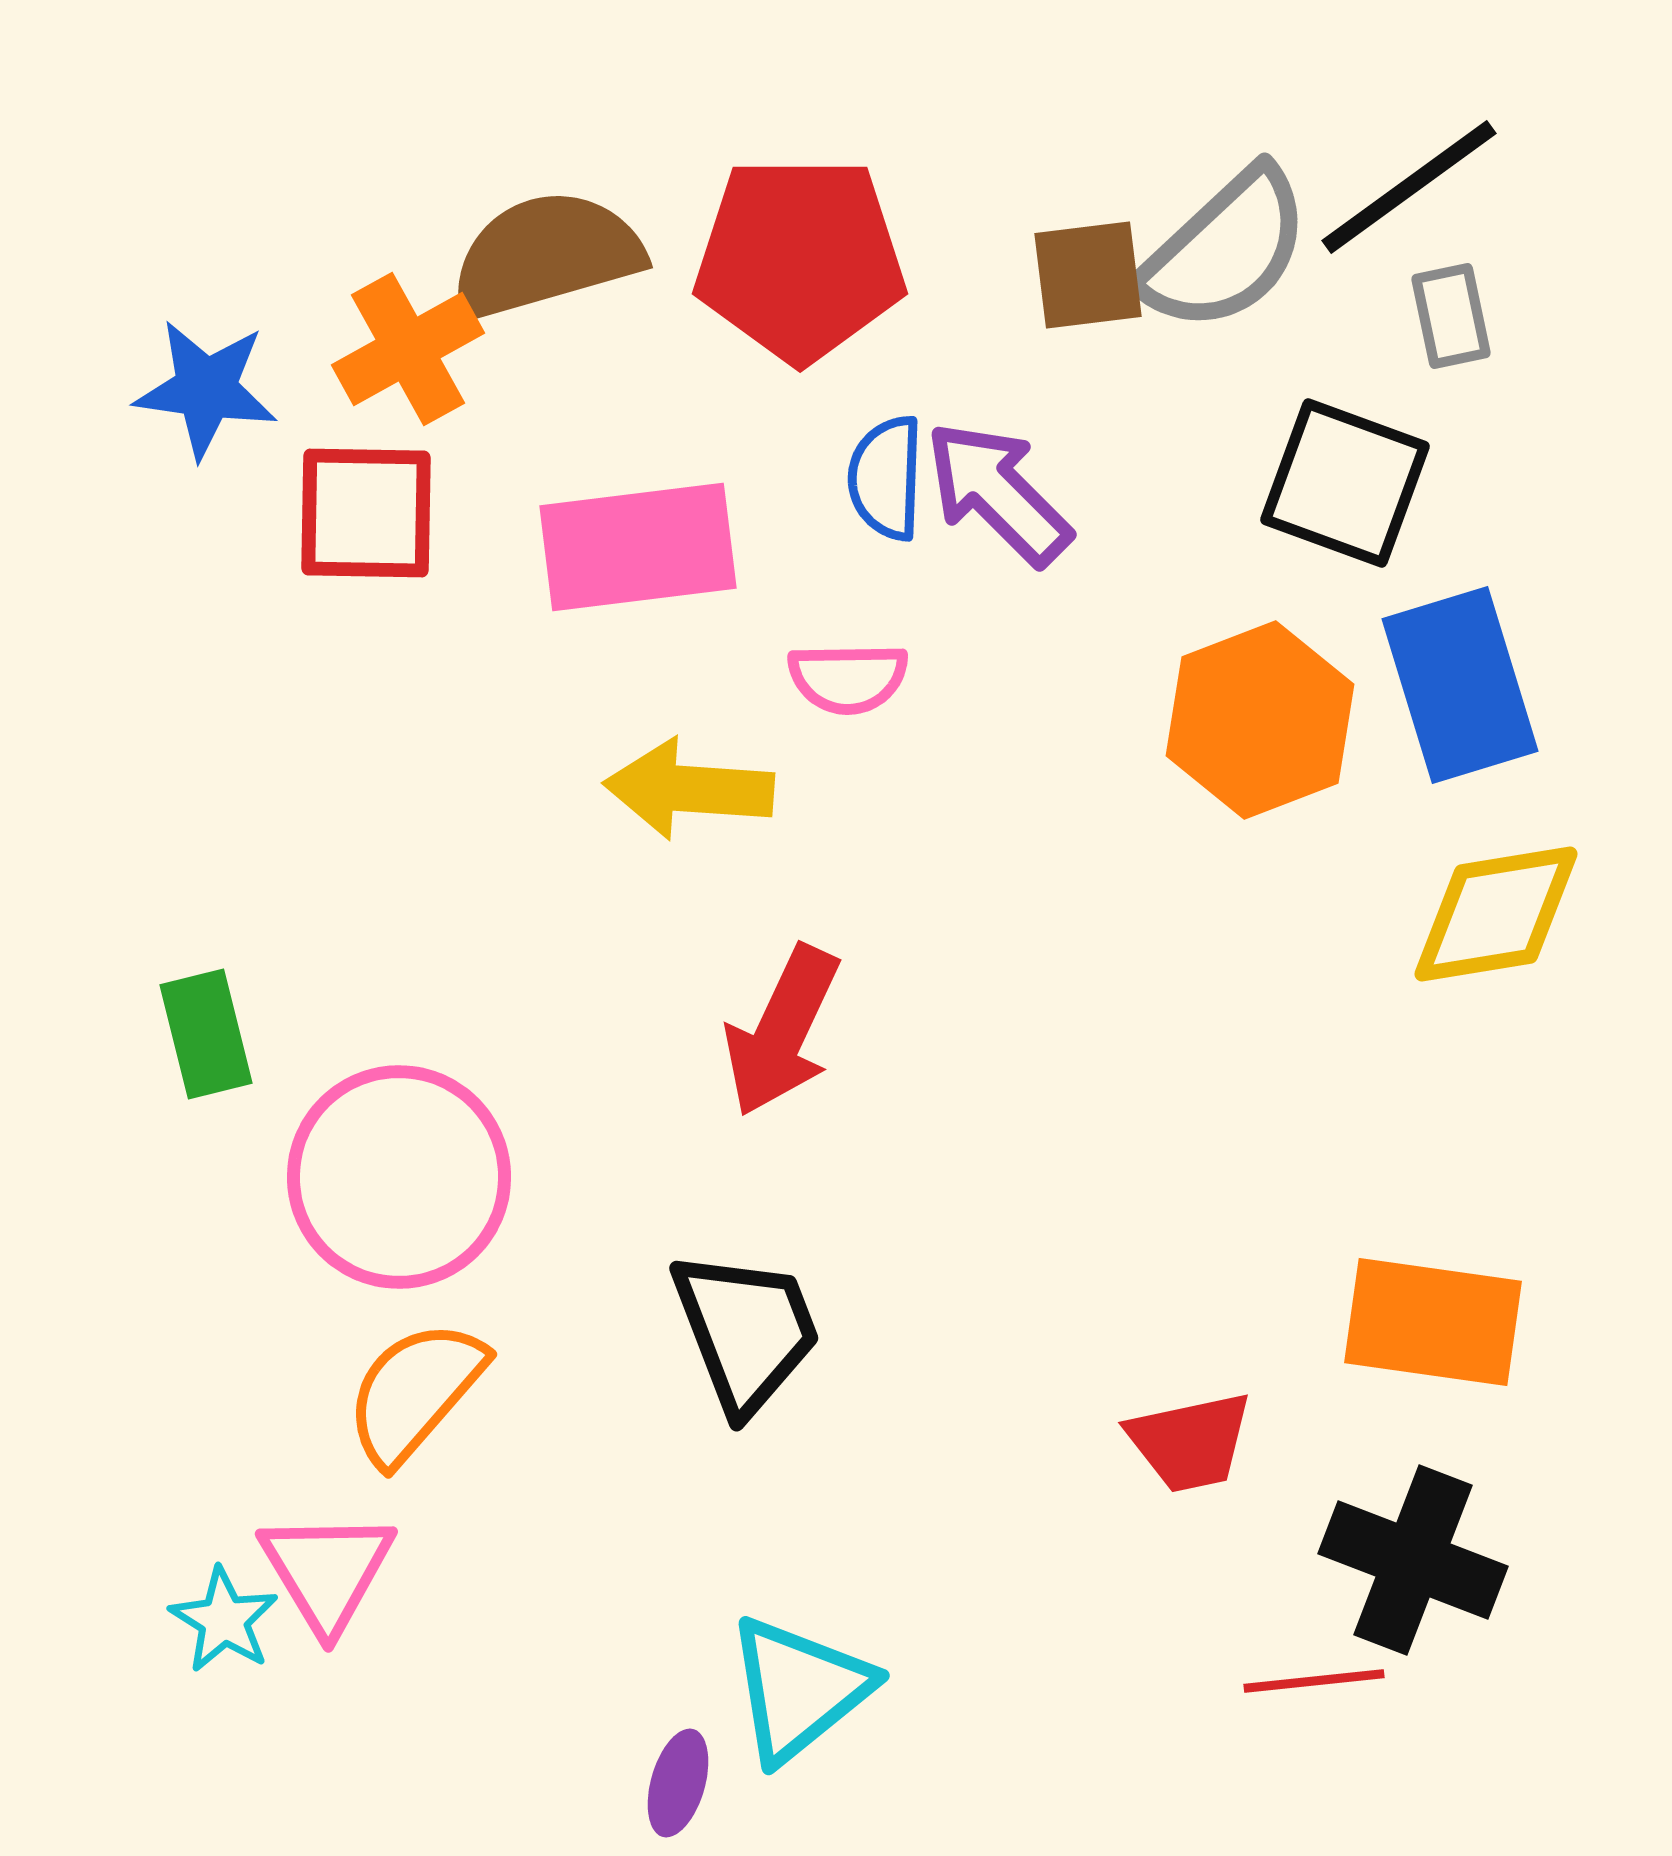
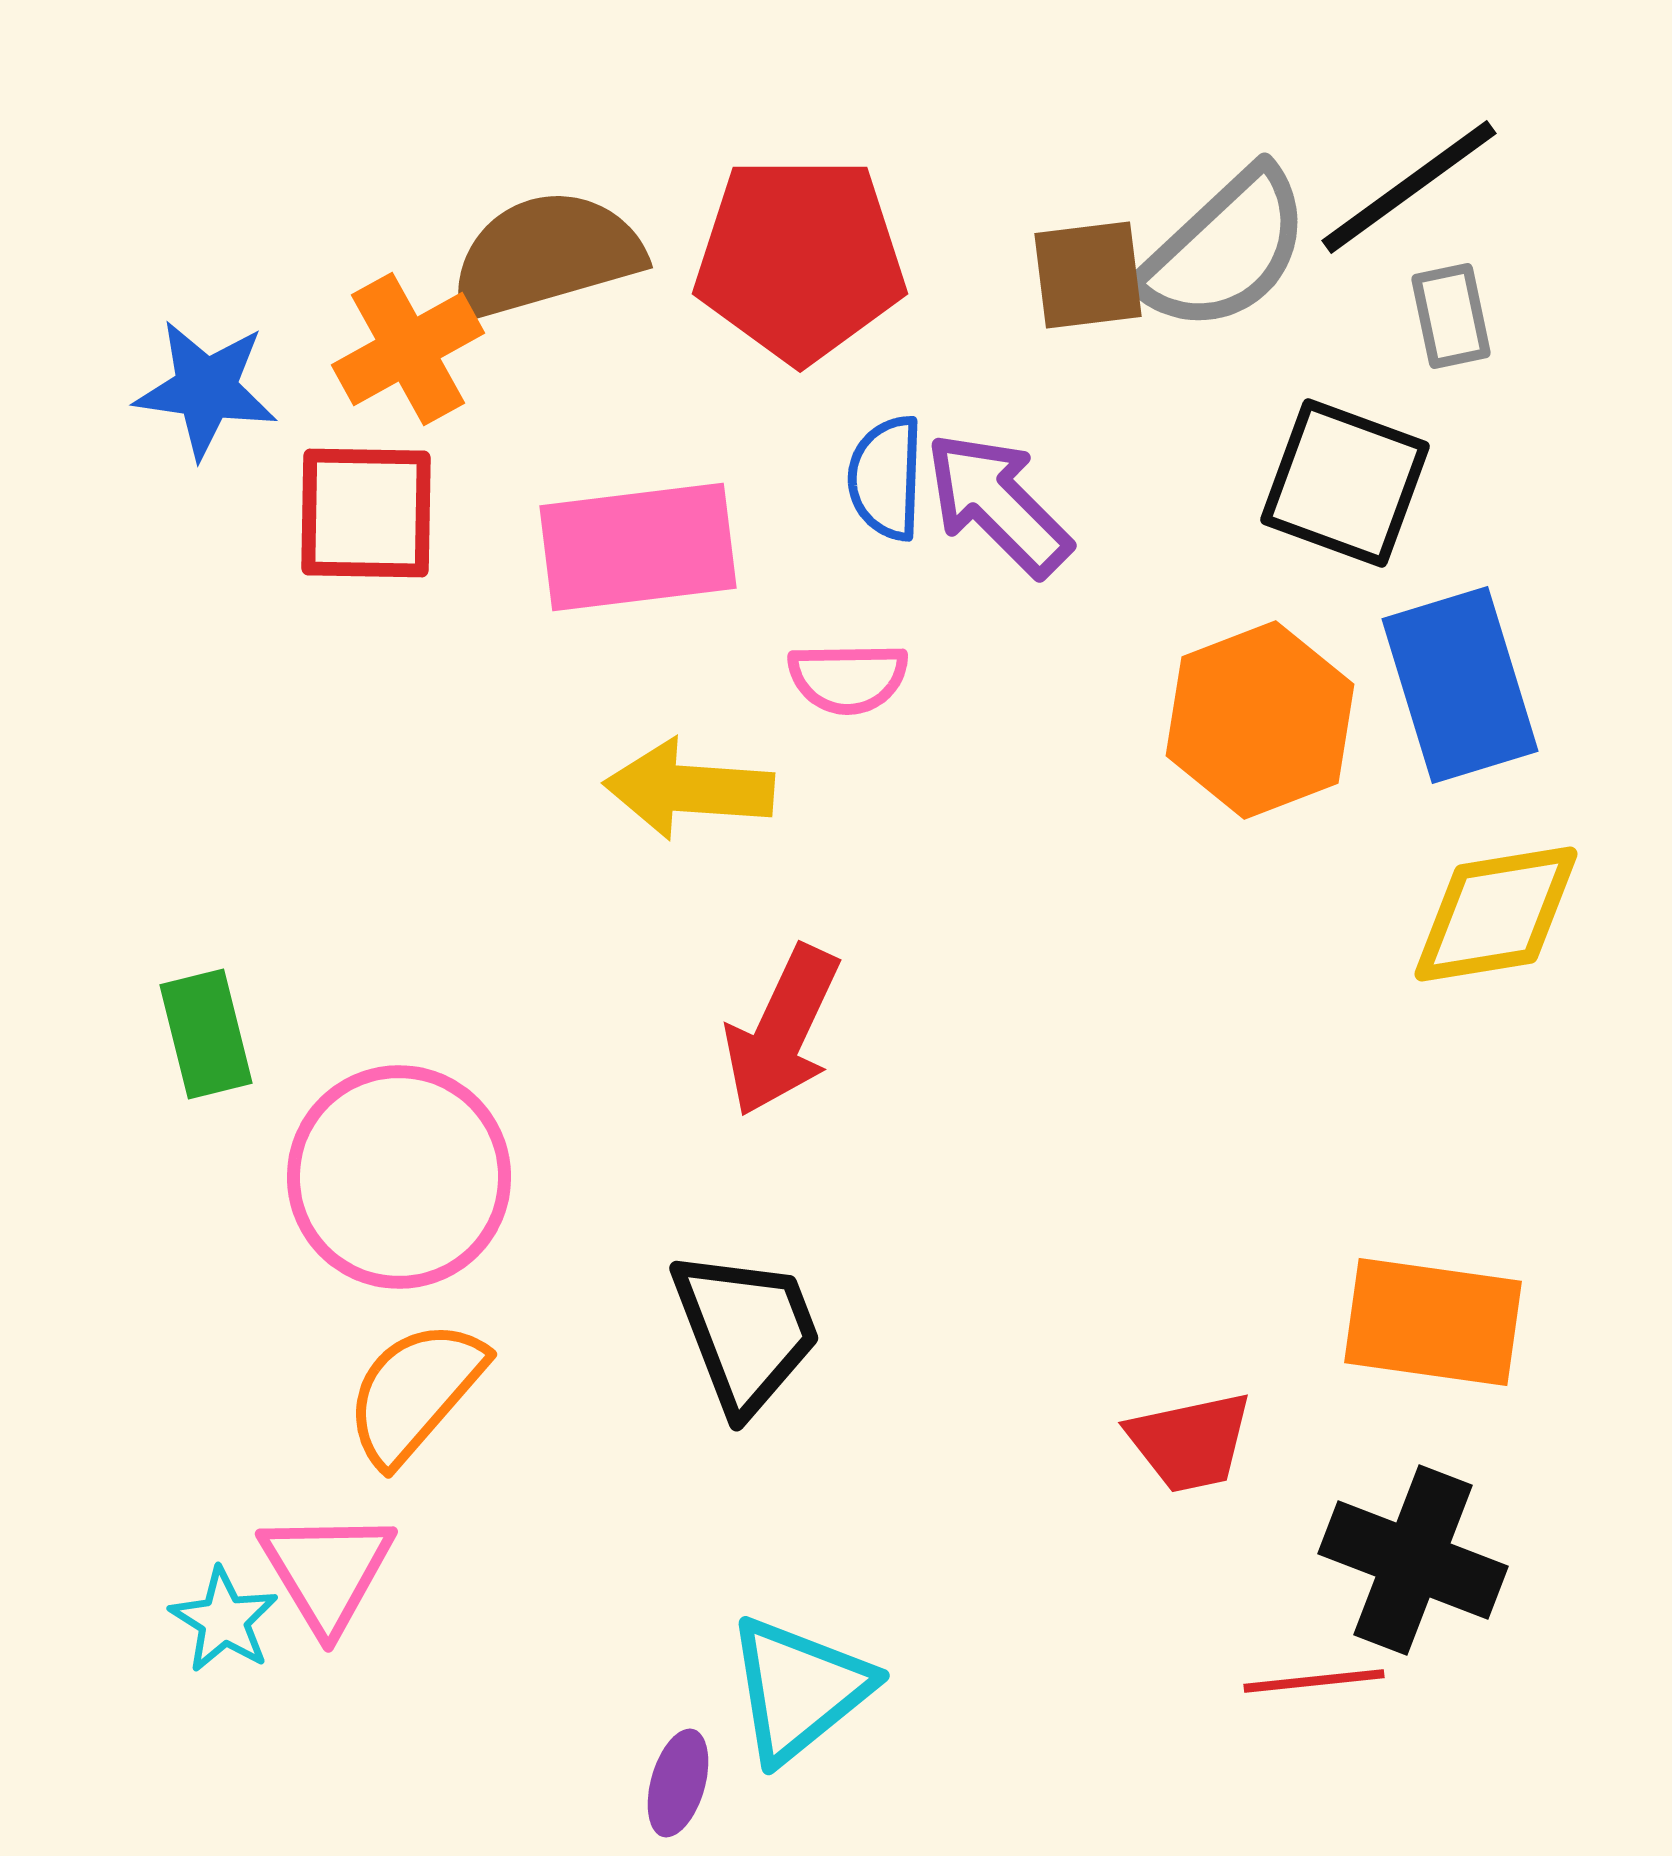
purple arrow: moved 11 px down
